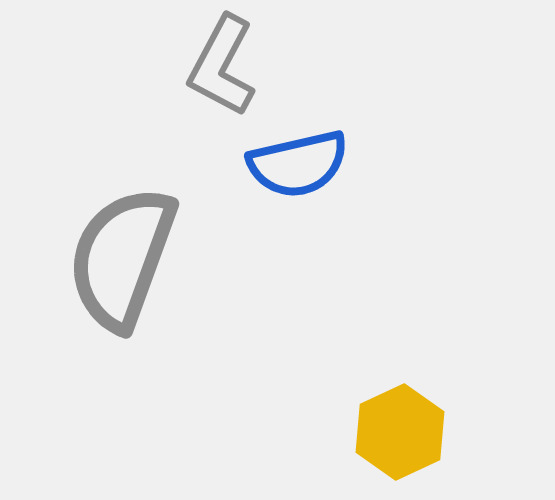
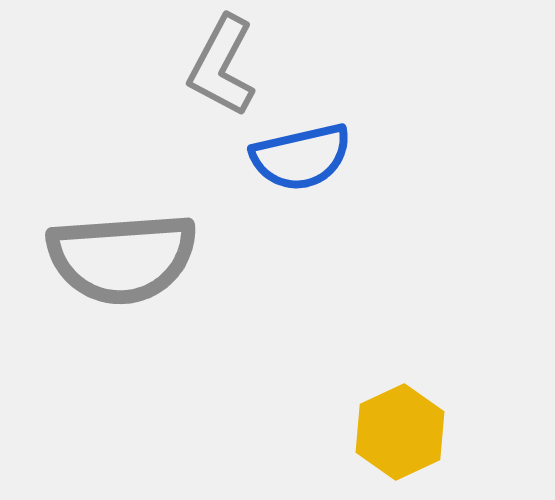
blue semicircle: moved 3 px right, 7 px up
gray semicircle: rotated 114 degrees counterclockwise
